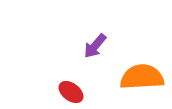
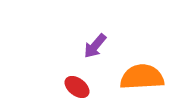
red ellipse: moved 6 px right, 5 px up
